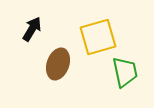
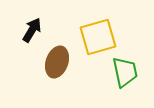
black arrow: moved 1 px down
brown ellipse: moved 1 px left, 2 px up
